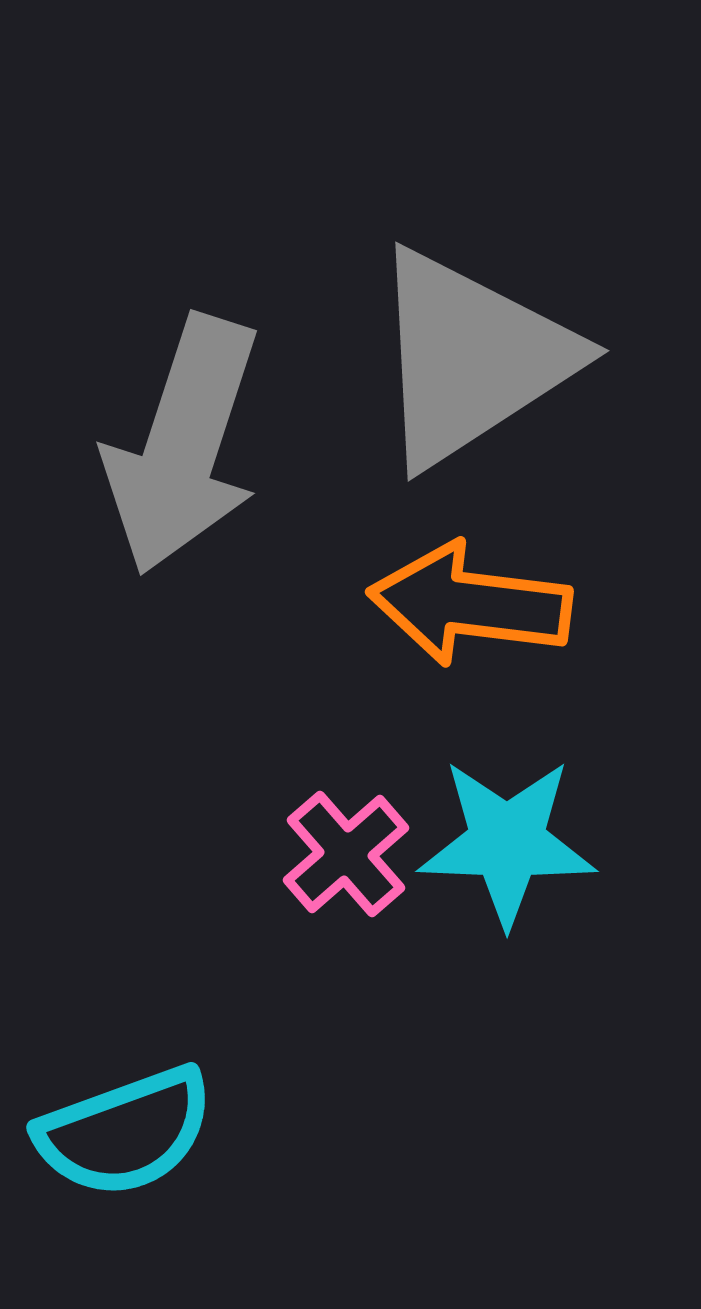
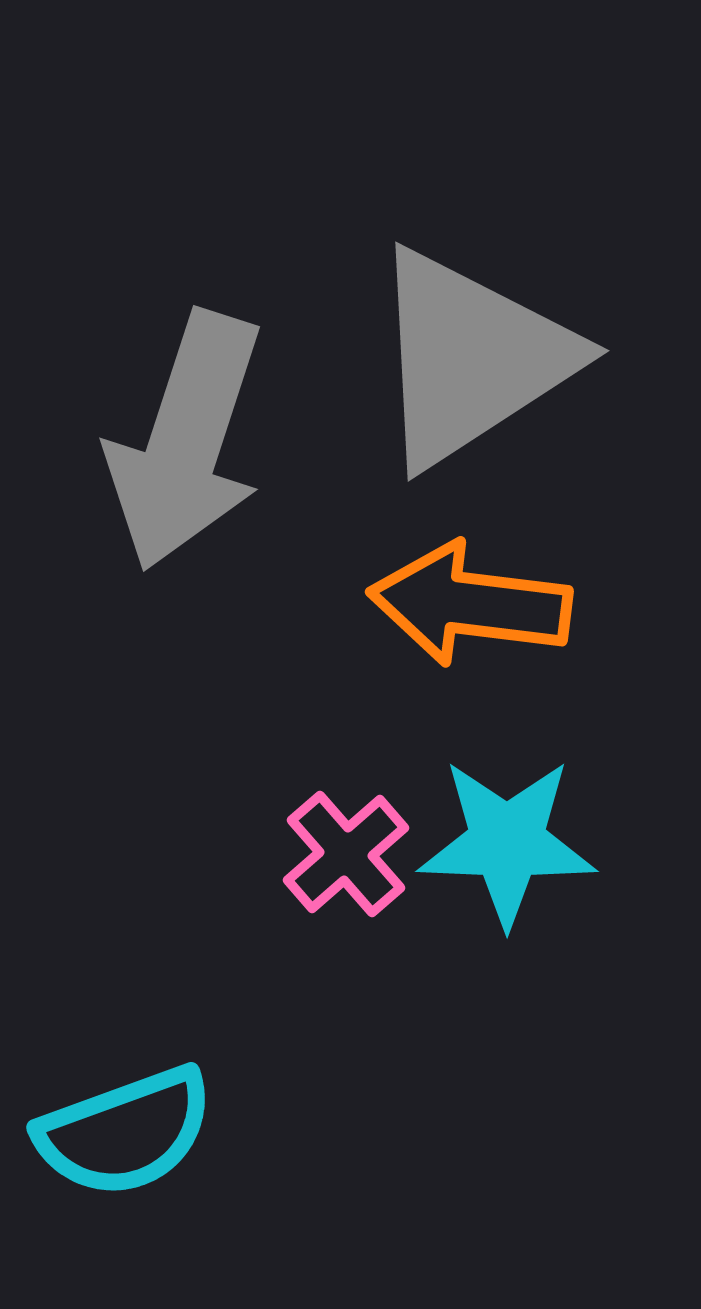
gray arrow: moved 3 px right, 4 px up
